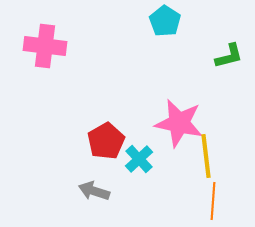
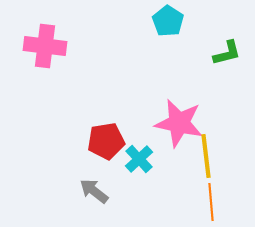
cyan pentagon: moved 3 px right
green L-shape: moved 2 px left, 3 px up
red pentagon: rotated 21 degrees clockwise
gray arrow: rotated 20 degrees clockwise
orange line: moved 2 px left, 1 px down; rotated 9 degrees counterclockwise
